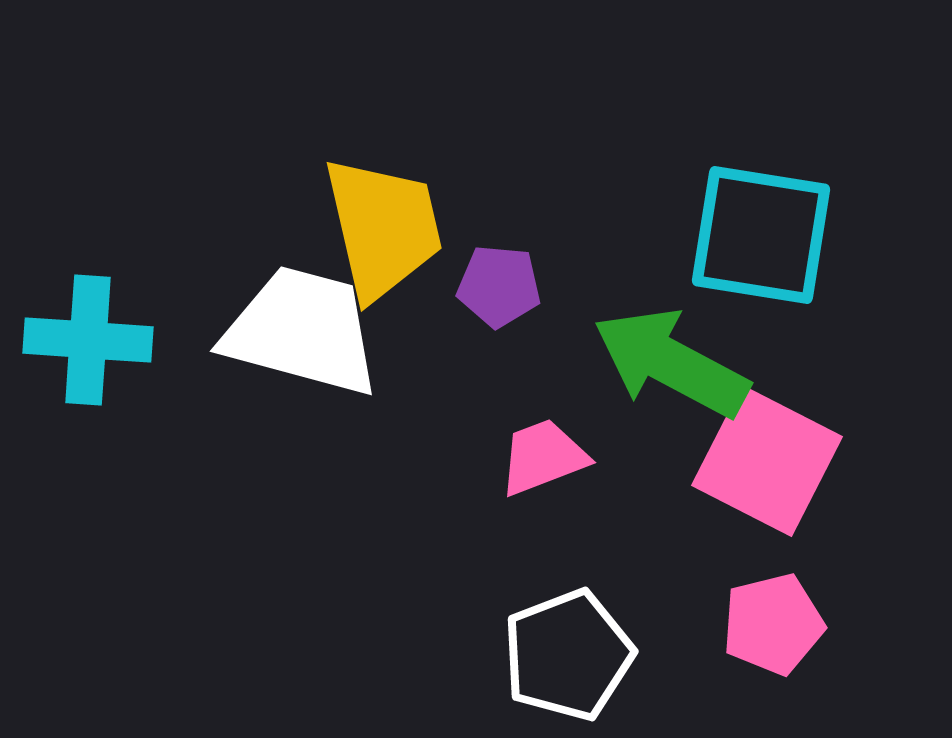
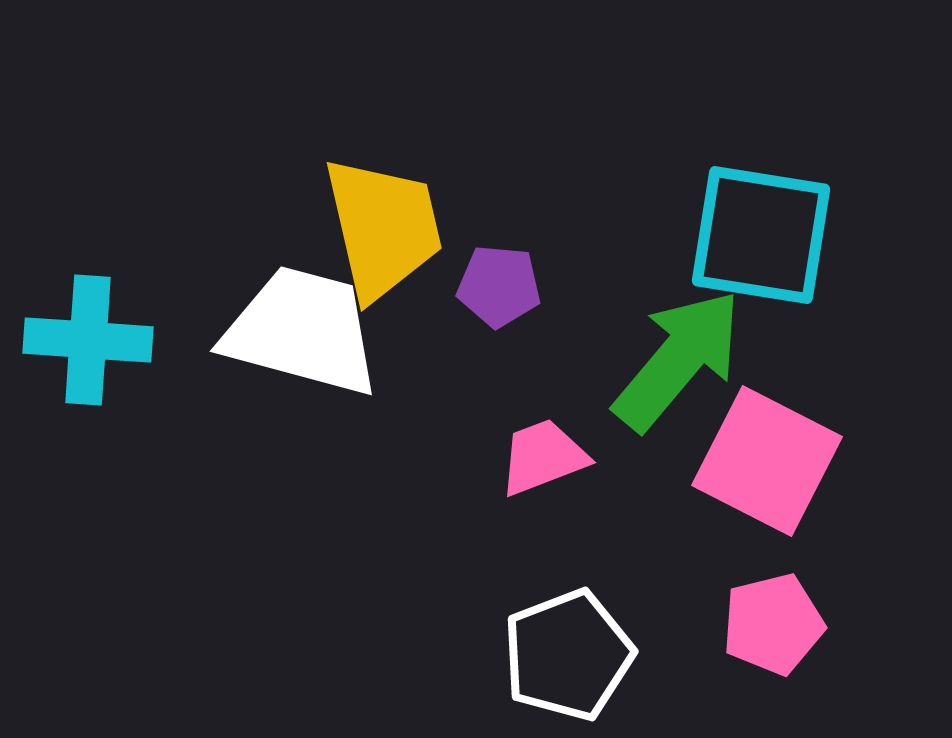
green arrow: moved 7 px right, 3 px up; rotated 102 degrees clockwise
